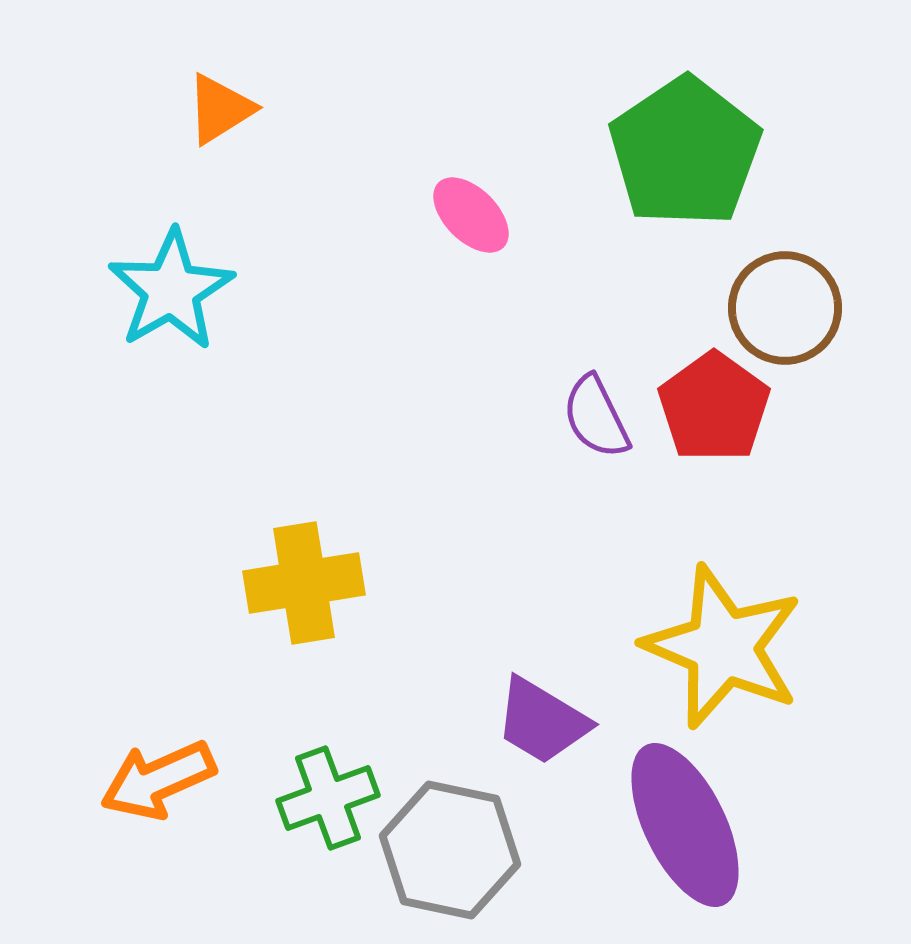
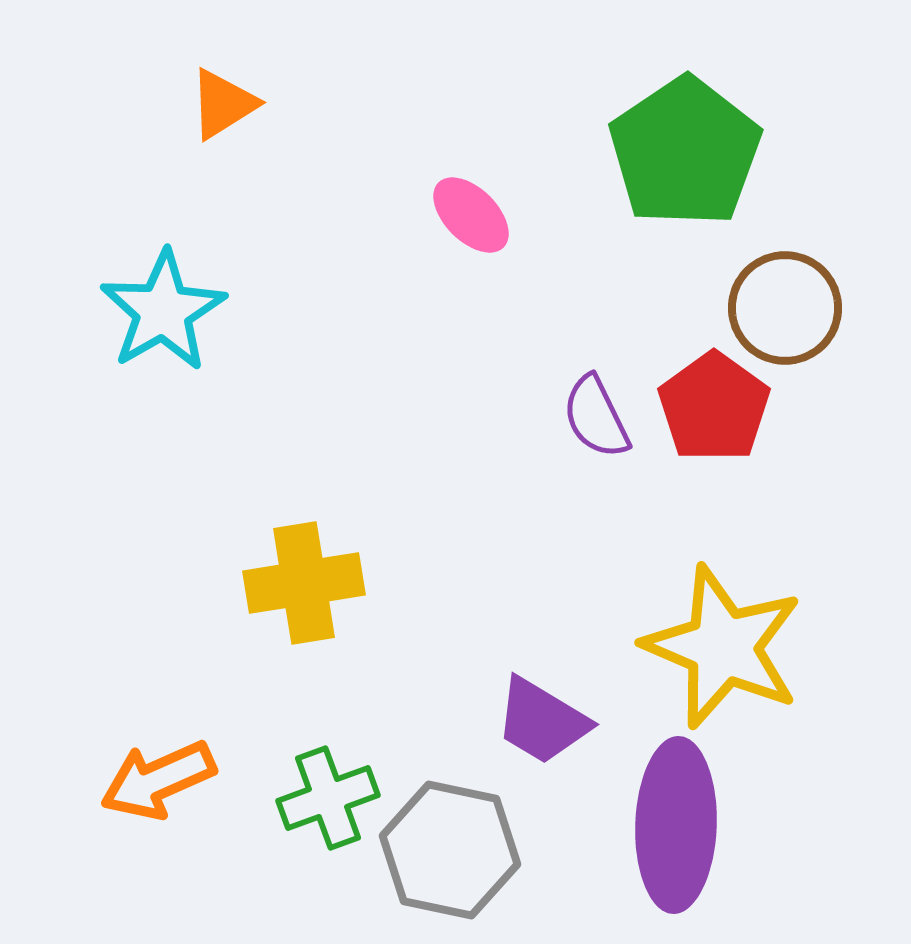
orange triangle: moved 3 px right, 5 px up
cyan star: moved 8 px left, 21 px down
purple ellipse: moved 9 px left; rotated 28 degrees clockwise
